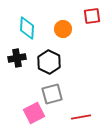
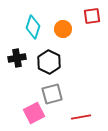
cyan diamond: moved 6 px right, 1 px up; rotated 15 degrees clockwise
